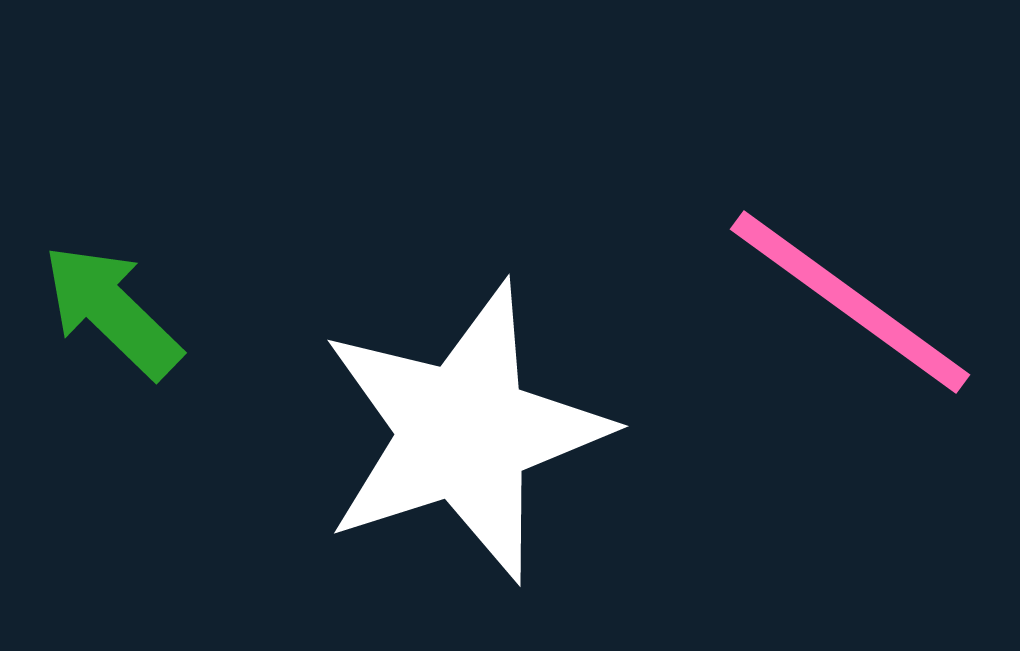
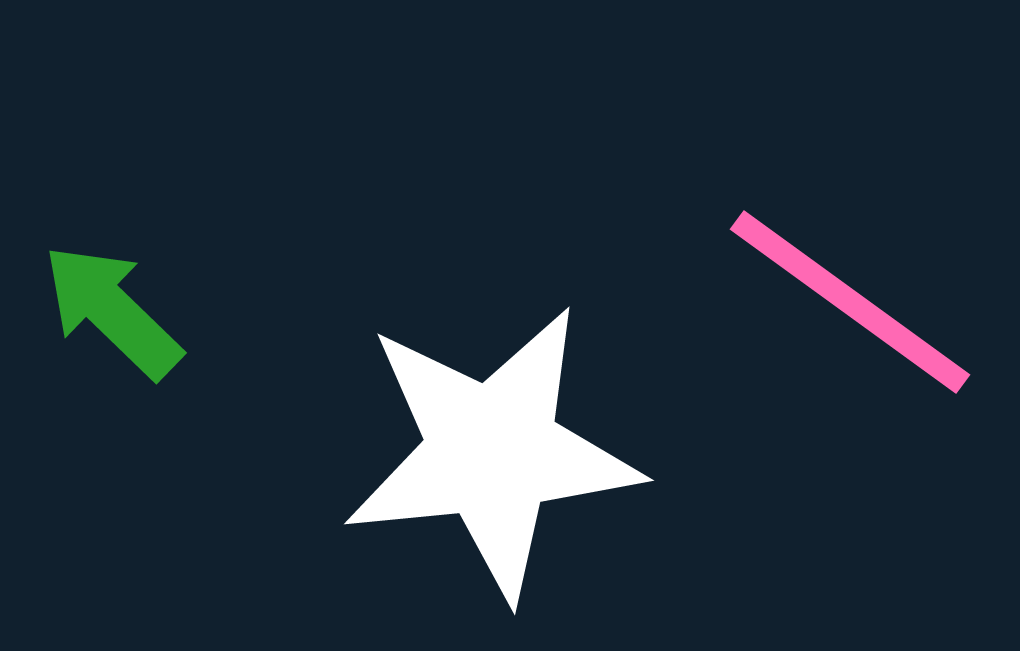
white star: moved 28 px right, 20 px down; rotated 12 degrees clockwise
